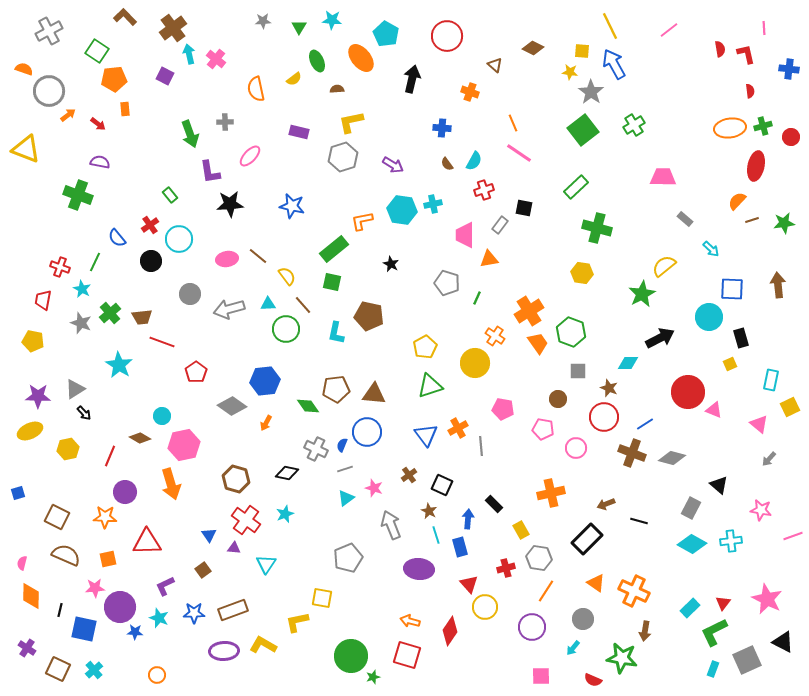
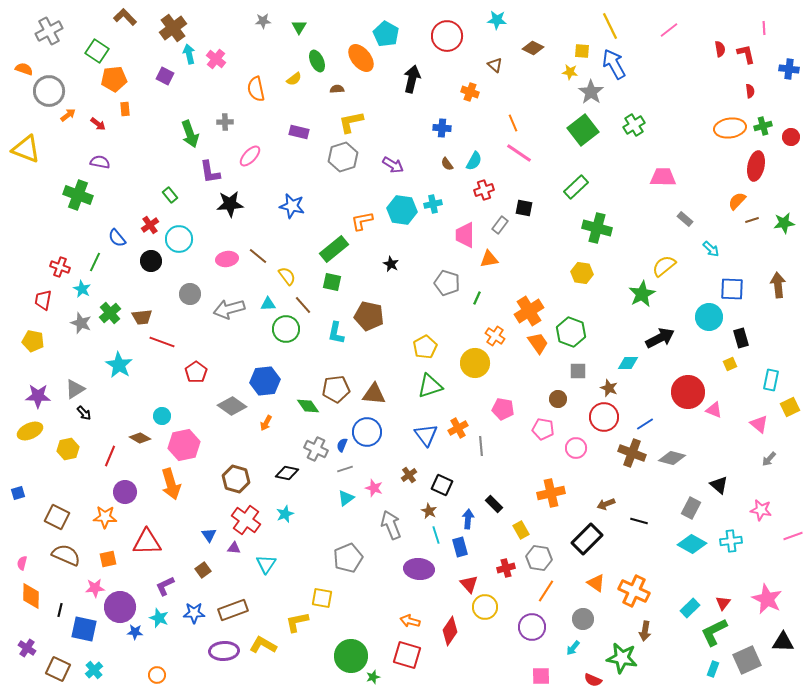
cyan star at (332, 20): moved 165 px right
black triangle at (783, 642): rotated 25 degrees counterclockwise
